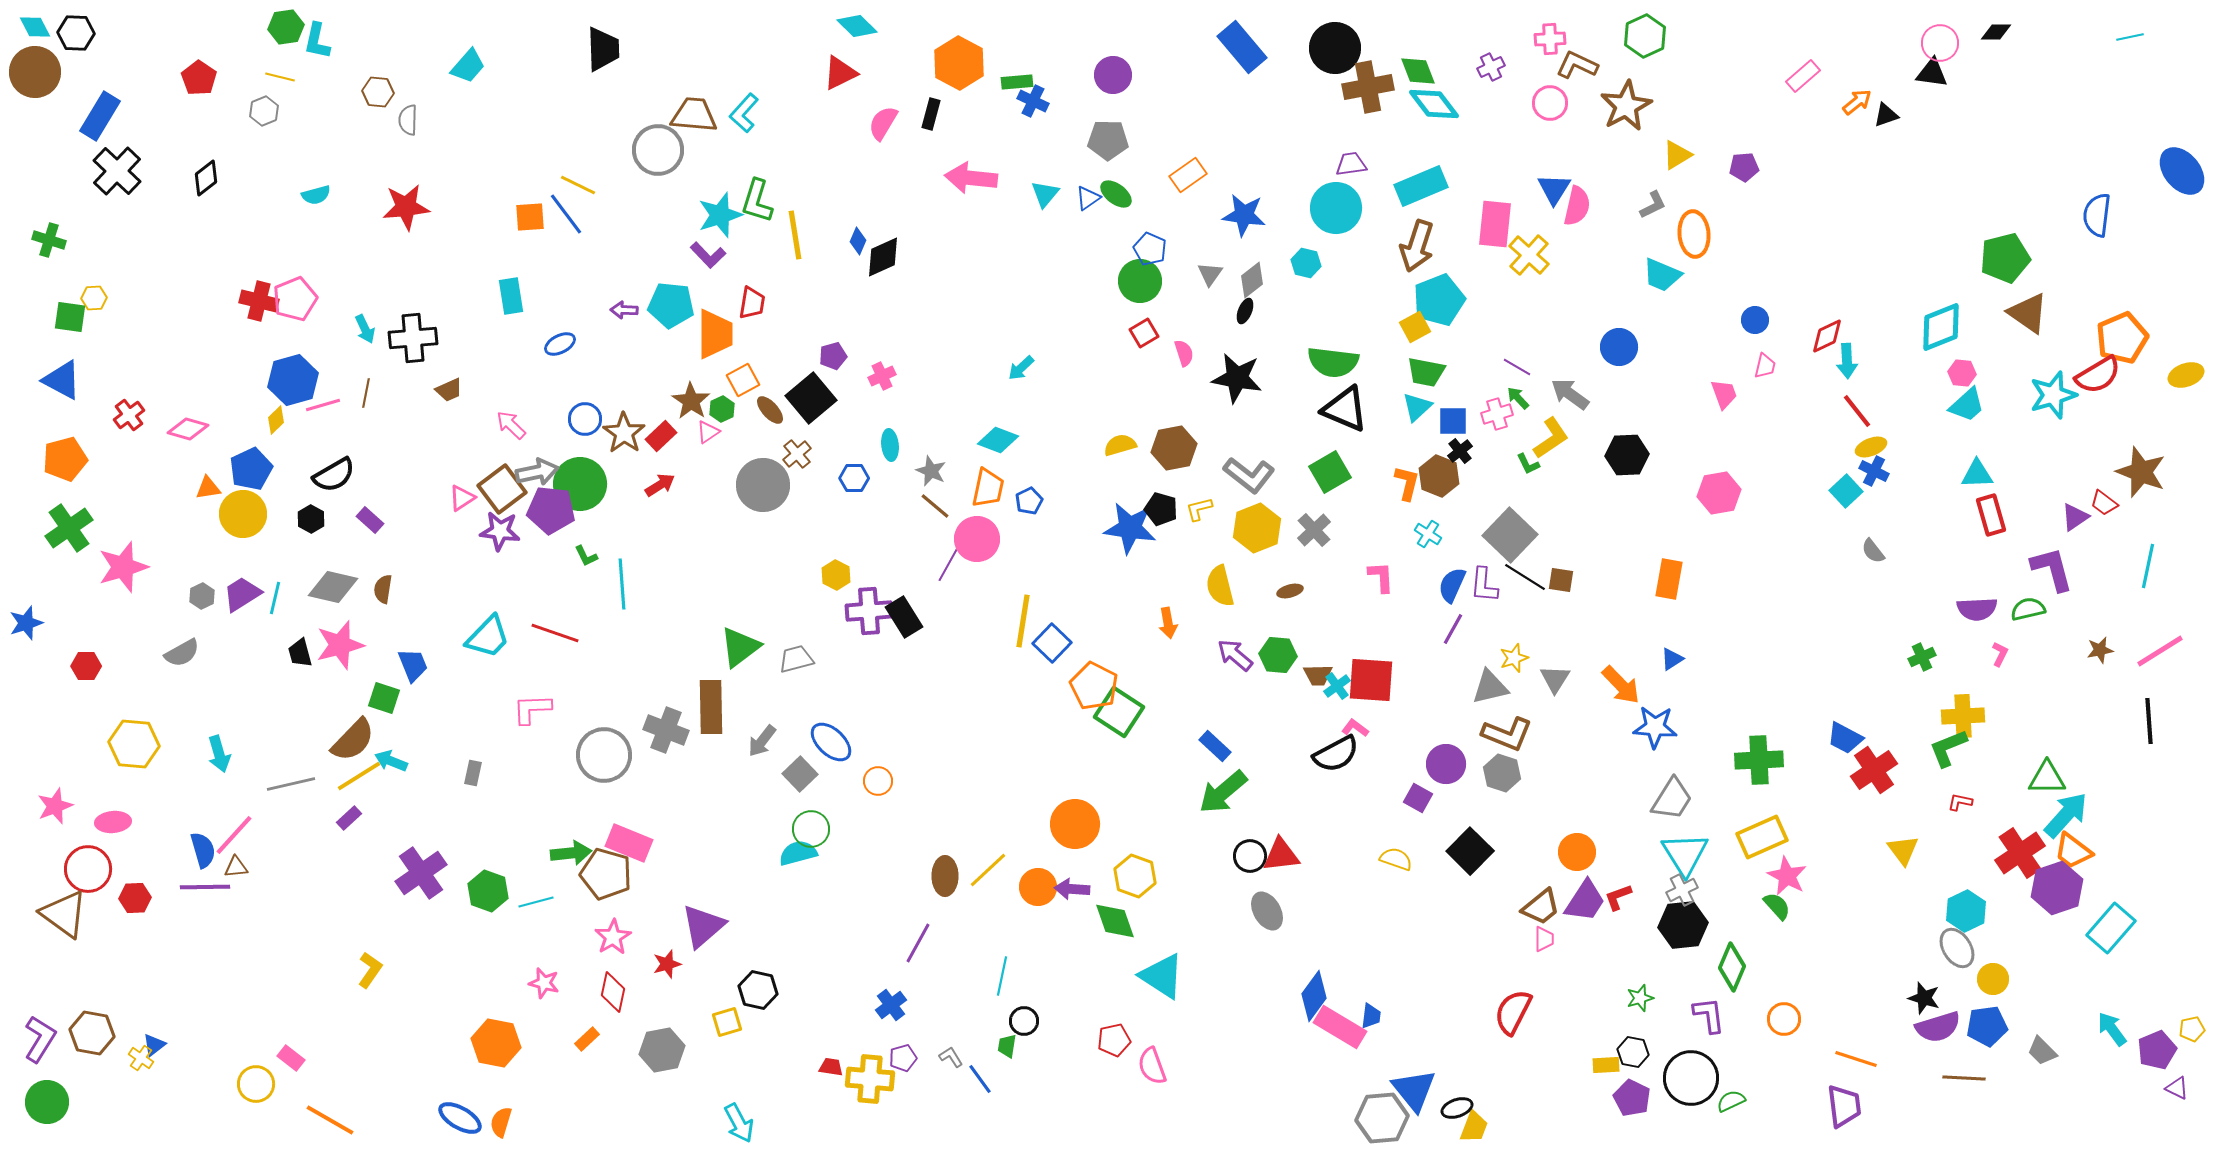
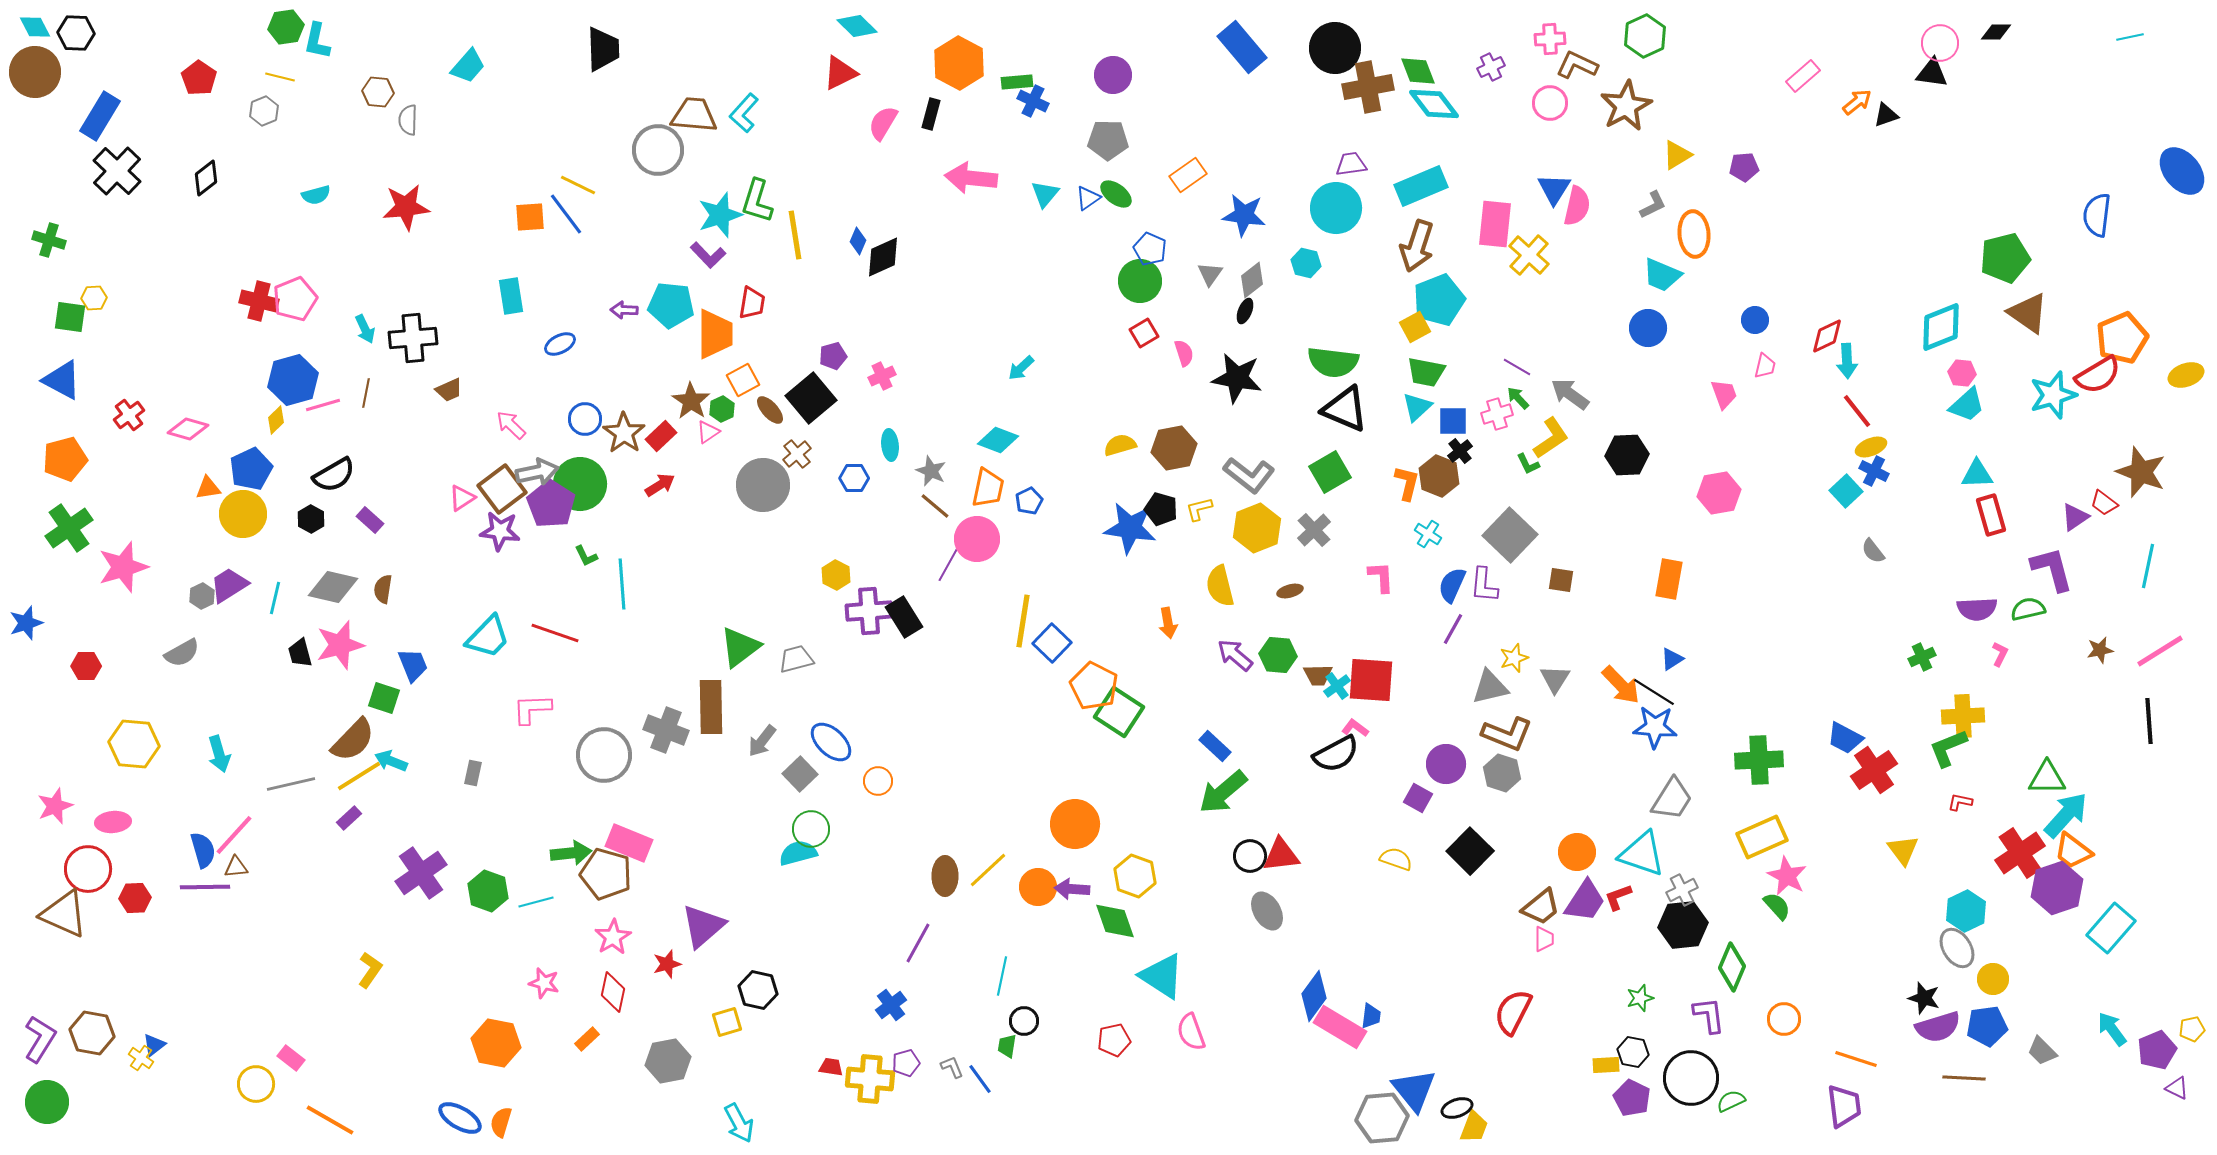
blue circle at (1619, 347): moved 29 px right, 19 px up
purple pentagon at (551, 510): moved 6 px up; rotated 27 degrees clockwise
black line at (1525, 577): moved 129 px right, 115 px down
purple trapezoid at (242, 594): moved 13 px left, 9 px up
cyan triangle at (1685, 854): moved 43 px left; rotated 39 degrees counterclockwise
brown triangle at (64, 914): rotated 12 degrees counterclockwise
gray hexagon at (662, 1050): moved 6 px right, 11 px down
gray L-shape at (951, 1057): moved 1 px right, 10 px down; rotated 10 degrees clockwise
purple pentagon at (903, 1058): moved 3 px right, 5 px down
pink semicircle at (1152, 1066): moved 39 px right, 34 px up
